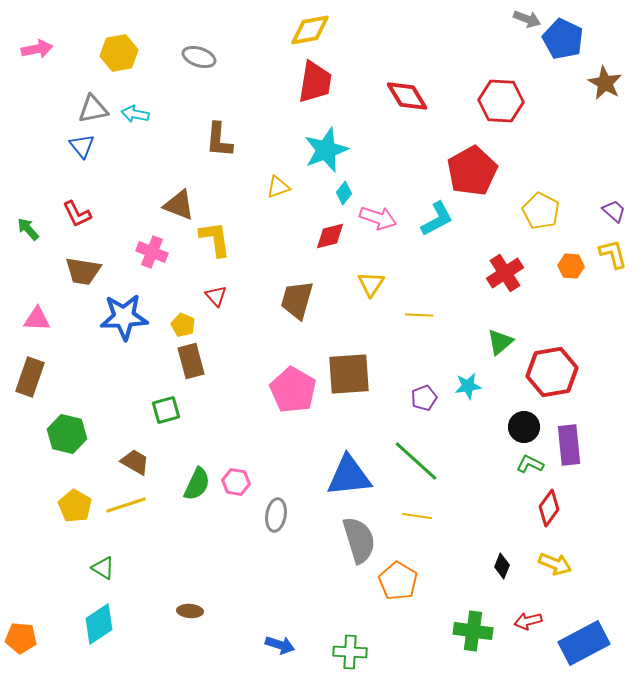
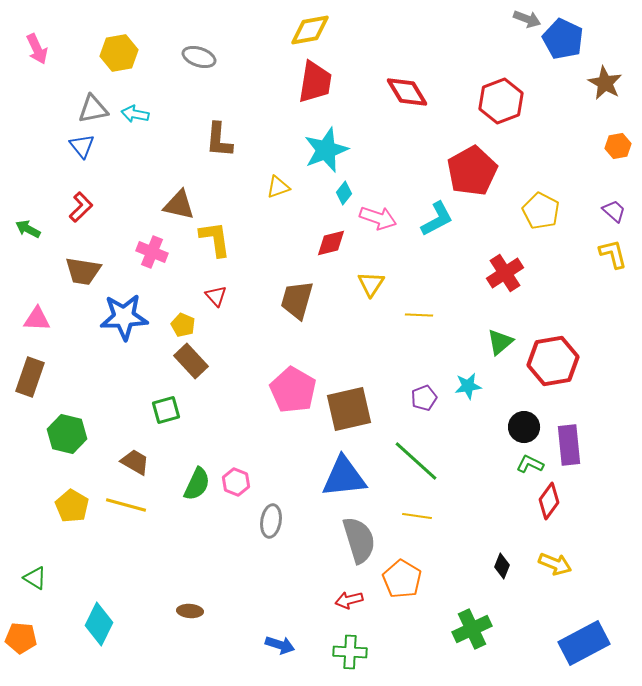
pink arrow at (37, 49): rotated 76 degrees clockwise
red diamond at (407, 96): moved 4 px up
red hexagon at (501, 101): rotated 24 degrees counterclockwise
brown triangle at (179, 205): rotated 8 degrees counterclockwise
red L-shape at (77, 214): moved 4 px right, 7 px up; rotated 108 degrees counterclockwise
green arrow at (28, 229): rotated 20 degrees counterclockwise
red diamond at (330, 236): moved 1 px right, 7 px down
orange hexagon at (571, 266): moved 47 px right, 120 px up; rotated 15 degrees counterclockwise
brown rectangle at (191, 361): rotated 28 degrees counterclockwise
red hexagon at (552, 372): moved 1 px right, 11 px up
brown square at (349, 374): moved 35 px down; rotated 9 degrees counterclockwise
blue triangle at (349, 476): moved 5 px left, 1 px down
pink hexagon at (236, 482): rotated 12 degrees clockwise
yellow line at (126, 505): rotated 33 degrees clockwise
yellow pentagon at (75, 506): moved 3 px left
red diamond at (549, 508): moved 7 px up
gray ellipse at (276, 515): moved 5 px left, 6 px down
green triangle at (103, 568): moved 68 px left, 10 px down
orange pentagon at (398, 581): moved 4 px right, 2 px up
red arrow at (528, 621): moved 179 px left, 21 px up
cyan diamond at (99, 624): rotated 30 degrees counterclockwise
green cross at (473, 631): moved 1 px left, 2 px up; rotated 33 degrees counterclockwise
